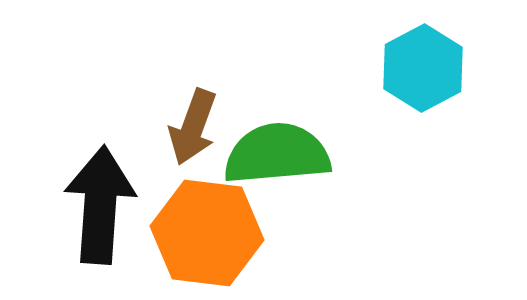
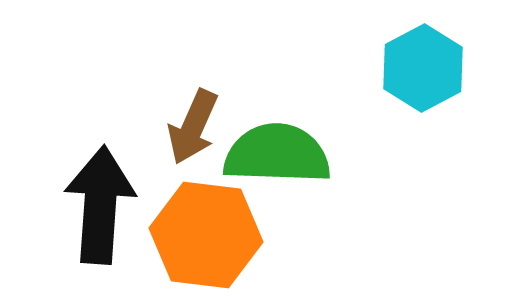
brown arrow: rotated 4 degrees clockwise
green semicircle: rotated 7 degrees clockwise
orange hexagon: moved 1 px left, 2 px down
